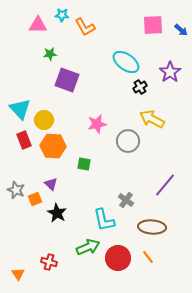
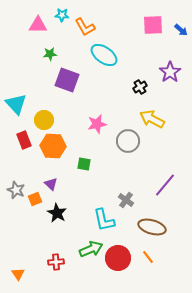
cyan ellipse: moved 22 px left, 7 px up
cyan triangle: moved 4 px left, 5 px up
brown ellipse: rotated 12 degrees clockwise
green arrow: moved 3 px right, 2 px down
red cross: moved 7 px right; rotated 21 degrees counterclockwise
